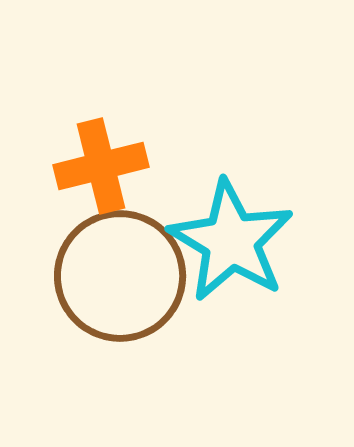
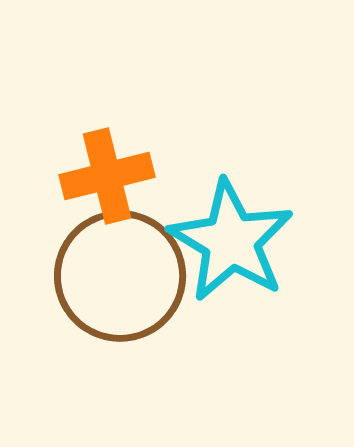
orange cross: moved 6 px right, 10 px down
